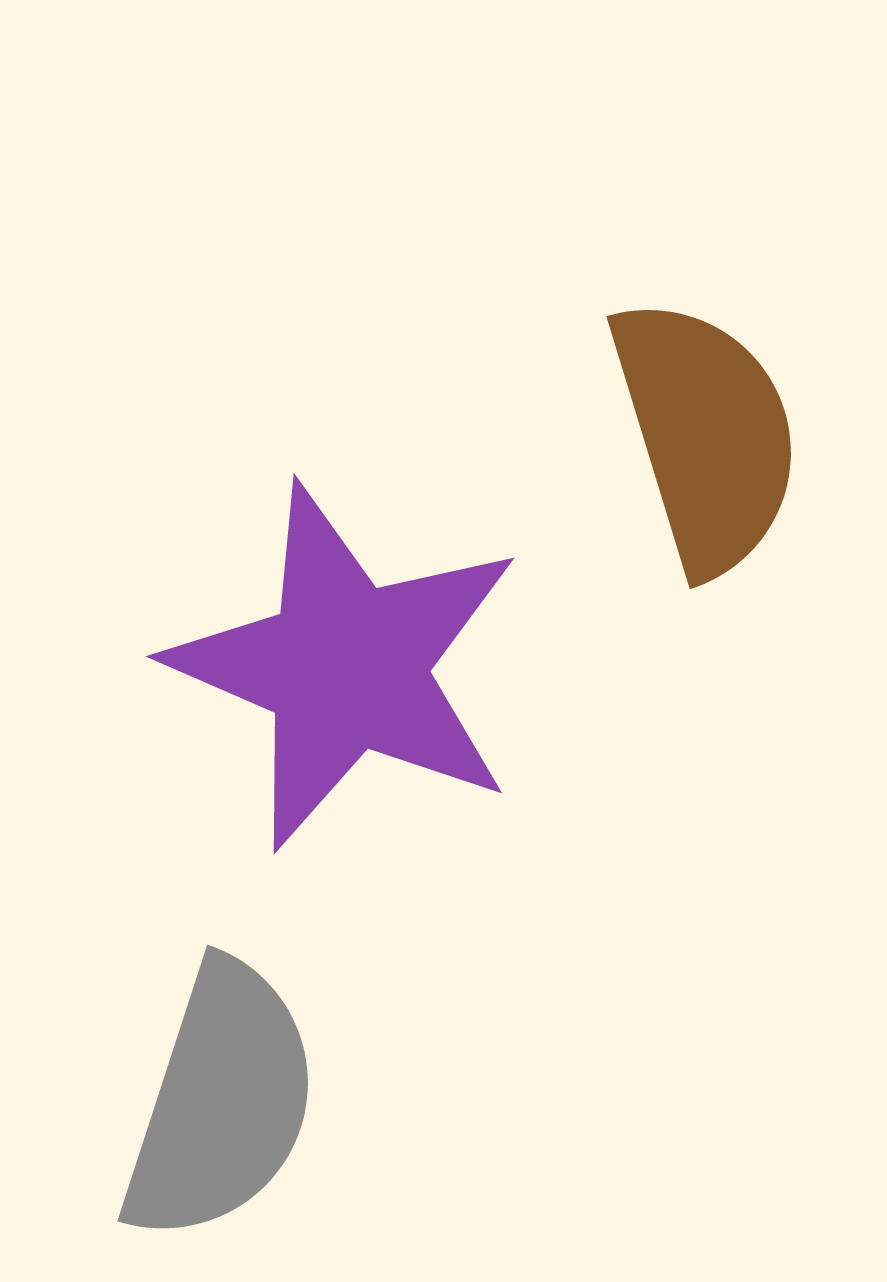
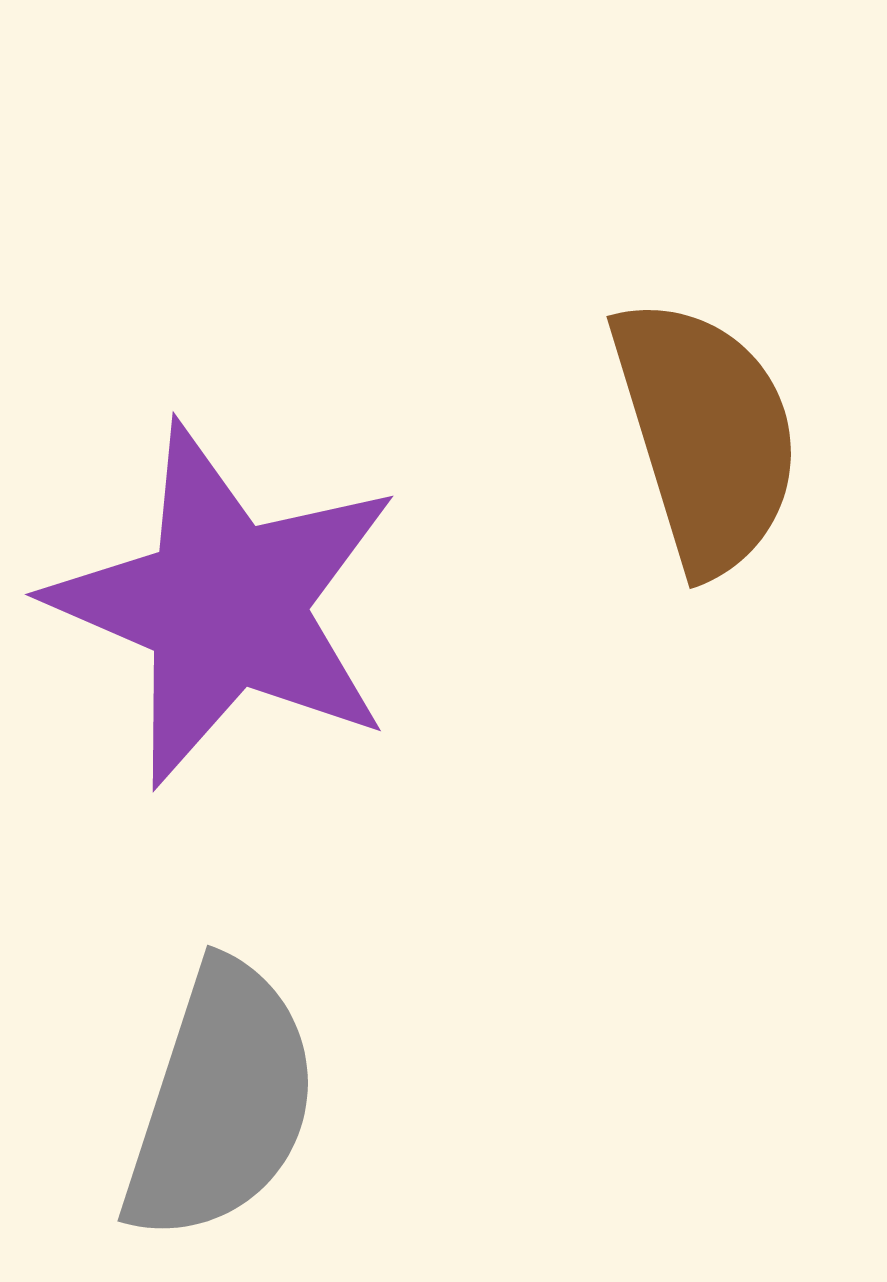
purple star: moved 121 px left, 62 px up
